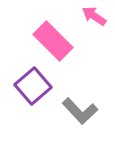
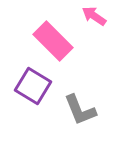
purple square: rotated 18 degrees counterclockwise
gray L-shape: moved 1 px up; rotated 21 degrees clockwise
